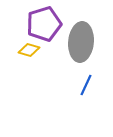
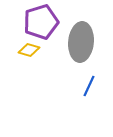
purple pentagon: moved 3 px left, 2 px up
blue line: moved 3 px right, 1 px down
